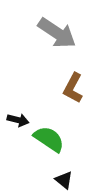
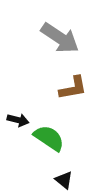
gray arrow: moved 3 px right, 5 px down
brown L-shape: rotated 128 degrees counterclockwise
green semicircle: moved 1 px up
